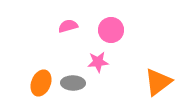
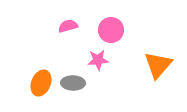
pink star: moved 2 px up
orange triangle: moved 17 px up; rotated 12 degrees counterclockwise
